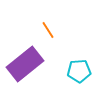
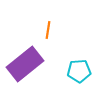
orange line: rotated 42 degrees clockwise
